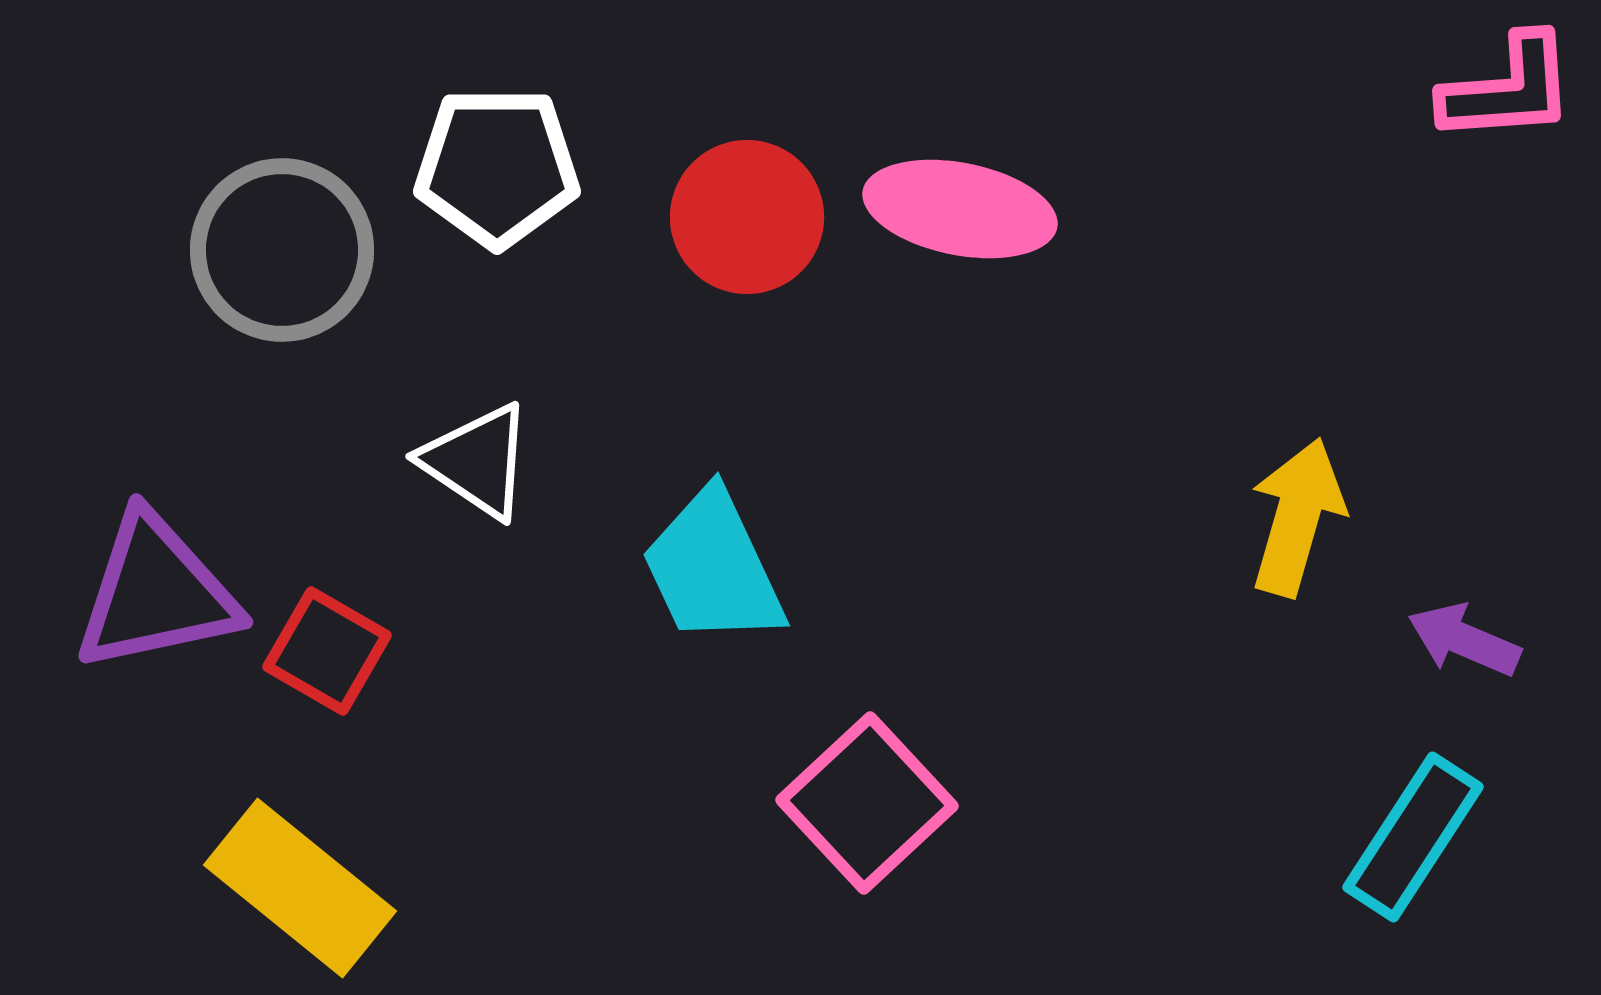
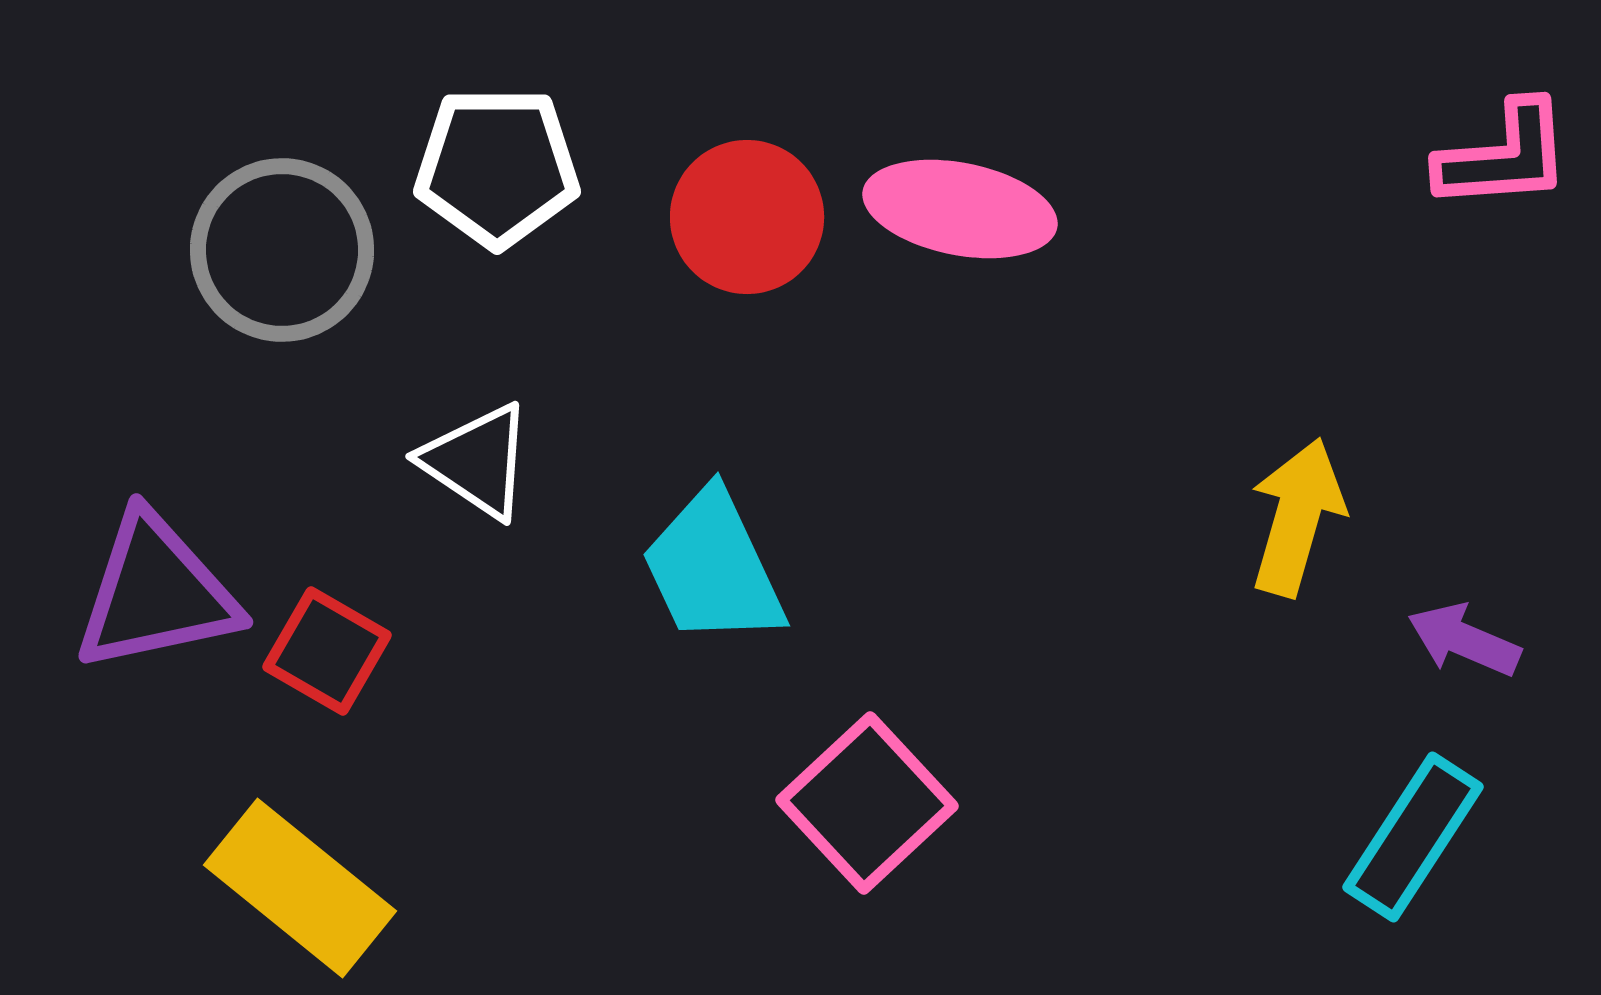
pink L-shape: moved 4 px left, 67 px down
